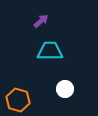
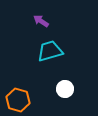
purple arrow: rotated 105 degrees counterclockwise
cyan trapezoid: rotated 16 degrees counterclockwise
